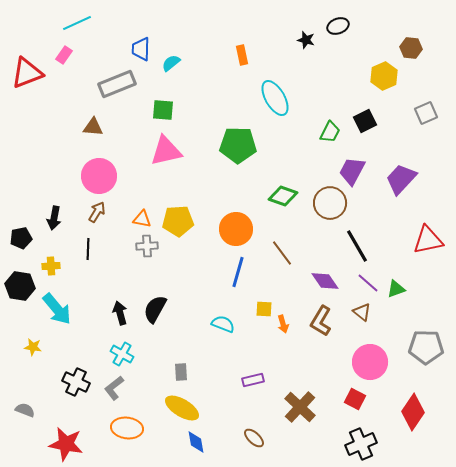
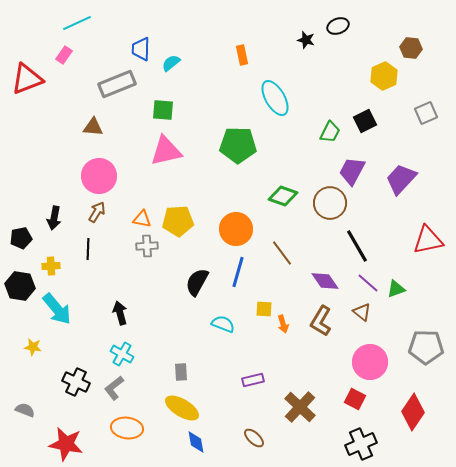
red triangle at (27, 73): moved 6 px down
black semicircle at (155, 309): moved 42 px right, 27 px up
